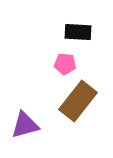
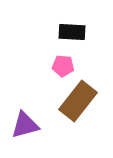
black rectangle: moved 6 px left
pink pentagon: moved 2 px left, 2 px down
